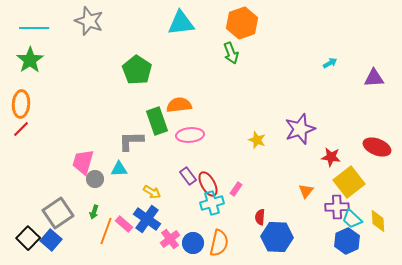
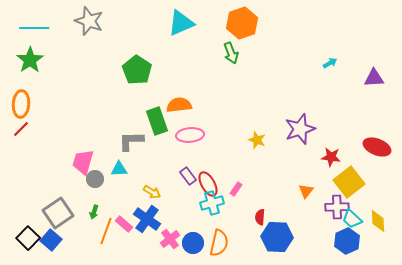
cyan triangle at (181, 23): rotated 16 degrees counterclockwise
